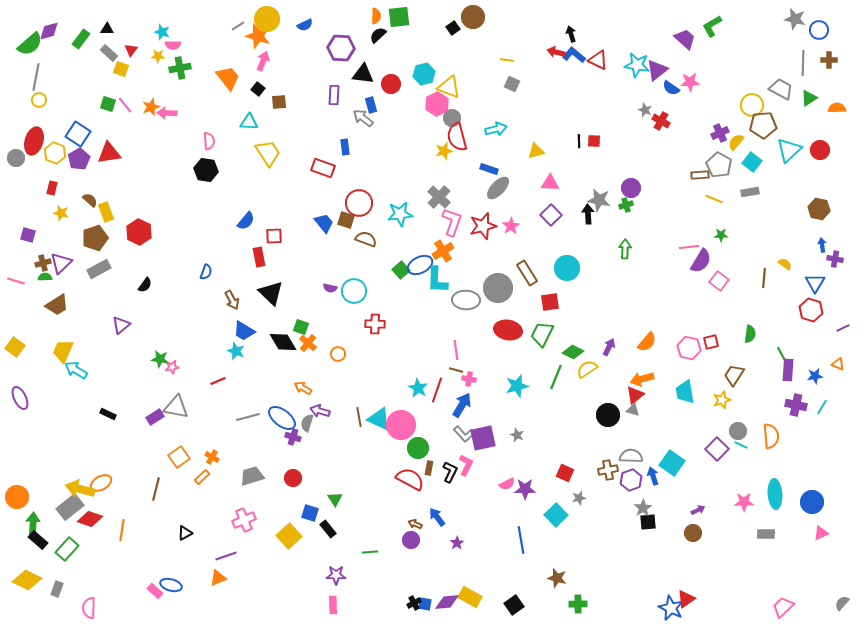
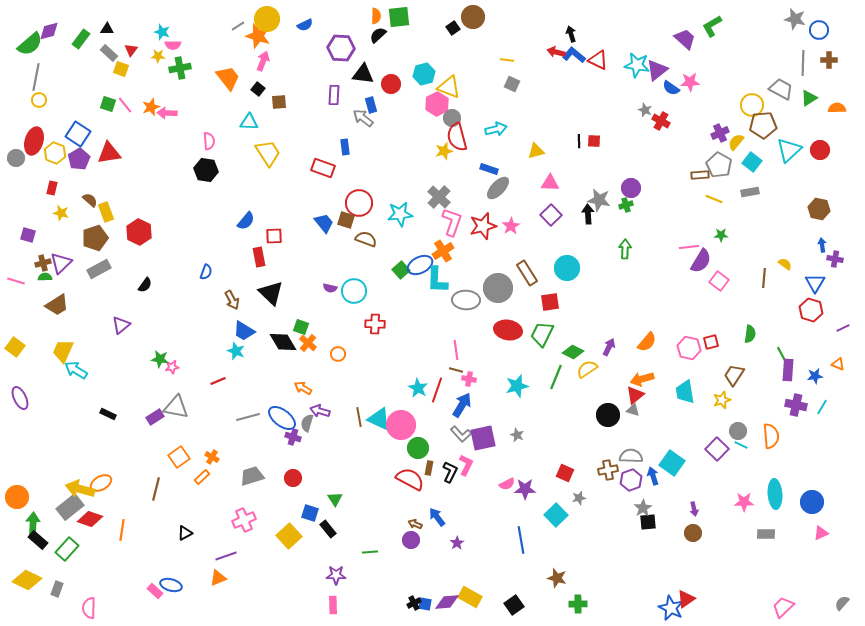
gray L-shape at (464, 434): moved 3 px left
purple arrow at (698, 510): moved 4 px left, 1 px up; rotated 104 degrees clockwise
